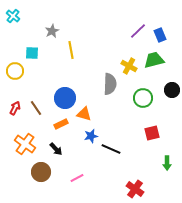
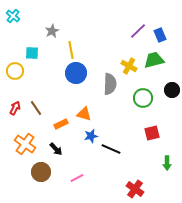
blue circle: moved 11 px right, 25 px up
